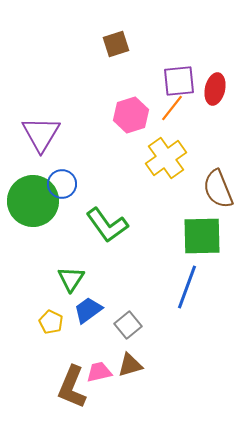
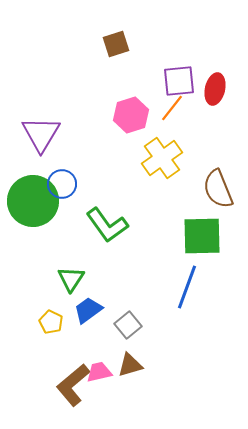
yellow cross: moved 4 px left
brown L-shape: moved 1 px right, 2 px up; rotated 27 degrees clockwise
